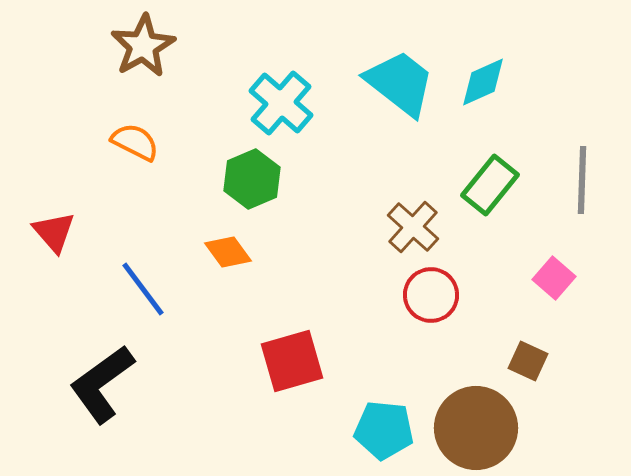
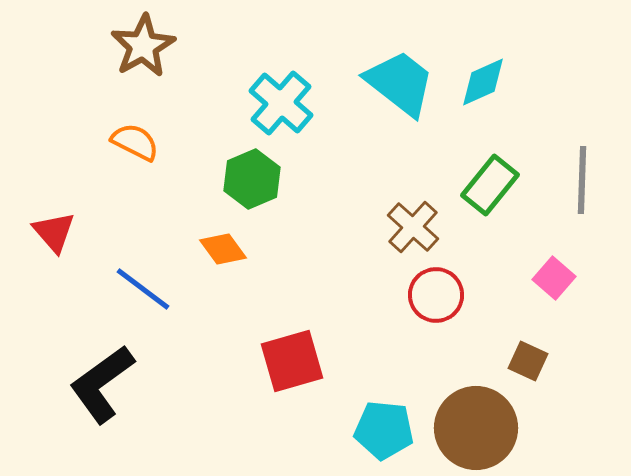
orange diamond: moved 5 px left, 3 px up
blue line: rotated 16 degrees counterclockwise
red circle: moved 5 px right
